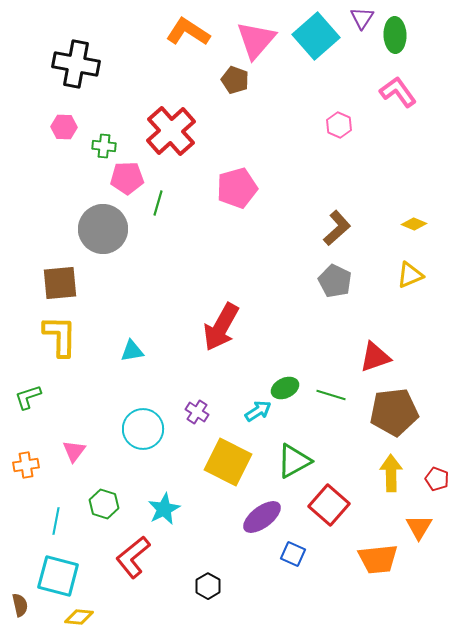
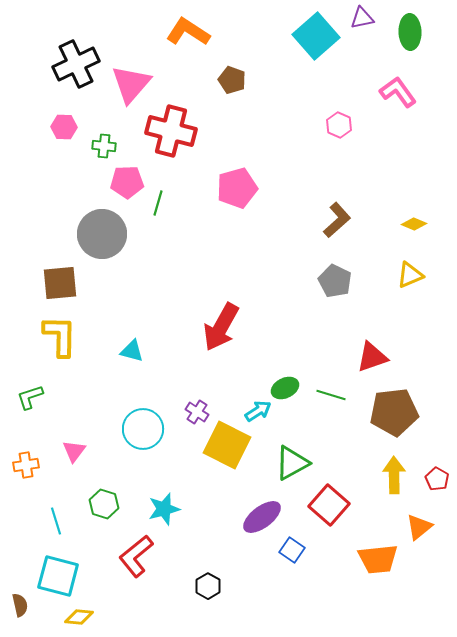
purple triangle at (362, 18): rotated 45 degrees clockwise
green ellipse at (395, 35): moved 15 px right, 3 px up
pink triangle at (256, 40): moved 125 px left, 44 px down
black cross at (76, 64): rotated 36 degrees counterclockwise
brown pentagon at (235, 80): moved 3 px left
red cross at (171, 131): rotated 33 degrees counterclockwise
pink pentagon at (127, 178): moved 4 px down
brown L-shape at (337, 228): moved 8 px up
gray circle at (103, 229): moved 1 px left, 5 px down
cyan triangle at (132, 351): rotated 25 degrees clockwise
red triangle at (375, 357): moved 3 px left
green L-shape at (28, 397): moved 2 px right
green triangle at (294, 461): moved 2 px left, 2 px down
yellow square at (228, 462): moved 1 px left, 17 px up
yellow arrow at (391, 473): moved 3 px right, 2 px down
red pentagon at (437, 479): rotated 10 degrees clockwise
cyan star at (164, 509): rotated 12 degrees clockwise
cyan line at (56, 521): rotated 28 degrees counterclockwise
orange triangle at (419, 527): rotated 20 degrees clockwise
blue square at (293, 554): moved 1 px left, 4 px up; rotated 10 degrees clockwise
red L-shape at (133, 557): moved 3 px right, 1 px up
